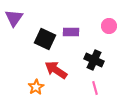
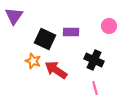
purple triangle: moved 2 px up
orange star: moved 3 px left, 26 px up; rotated 21 degrees counterclockwise
